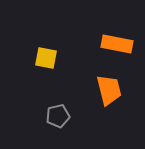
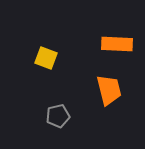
orange rectangle: rotated 8 degrees counterclockwise
yellow square: rotated 10 degrees clockwise
